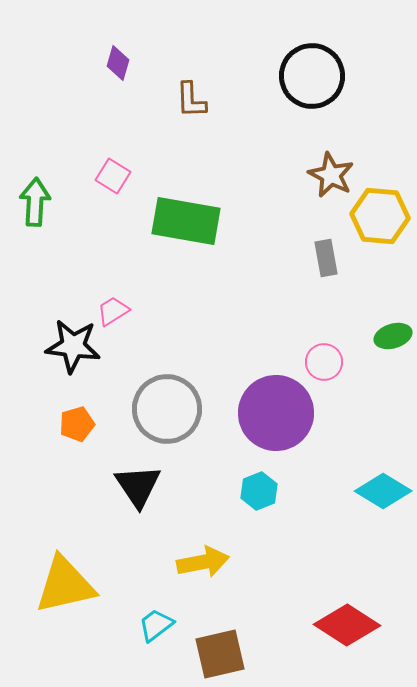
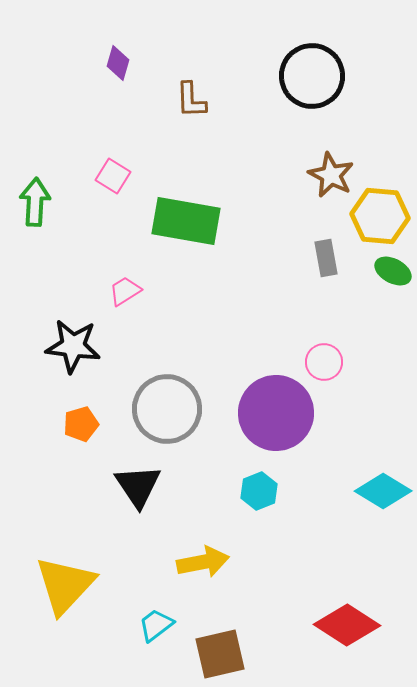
pink trapezoid: moved 12 px right, 20 px up
green ellipse: moved 65 px up; rotated 45 degrees clockwise
orange pentagon: moved 4 px right
yellow triangle: rotated 34 degrees counterclockwise
